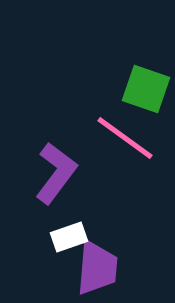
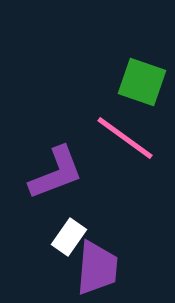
green square: moved 4 px left, 7 px up
purple L-shape: rotated 32 degrees clockwise
white rectangle: rotated 36 degrees counterclockwise
